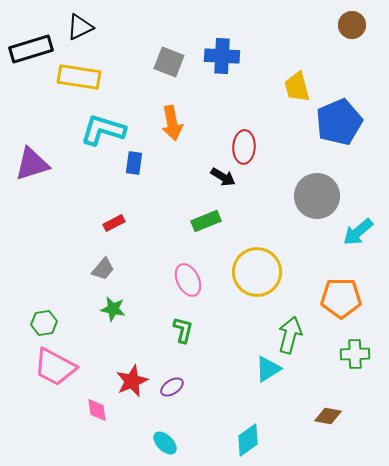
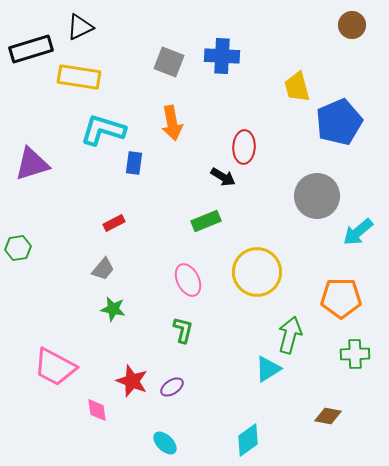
green hexagon: moved 26 px left, 75 px up
red star: rotated 28 degrees counterclockwise
